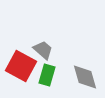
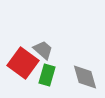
red square: moved 2 px right, 3 px up; rotated 8 degrees clockwise
